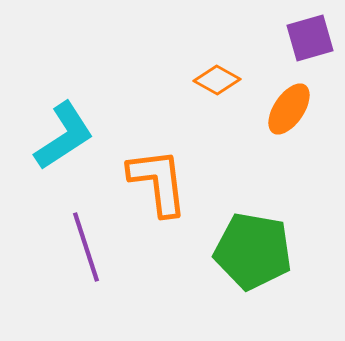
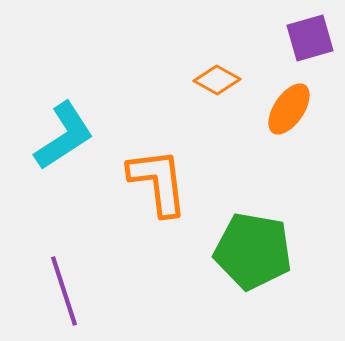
purple line: moved 22 px left, 44 px down
